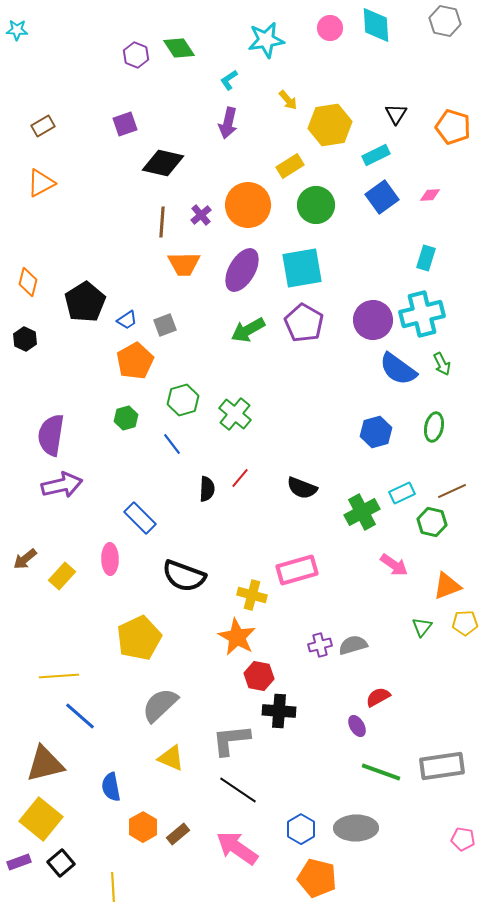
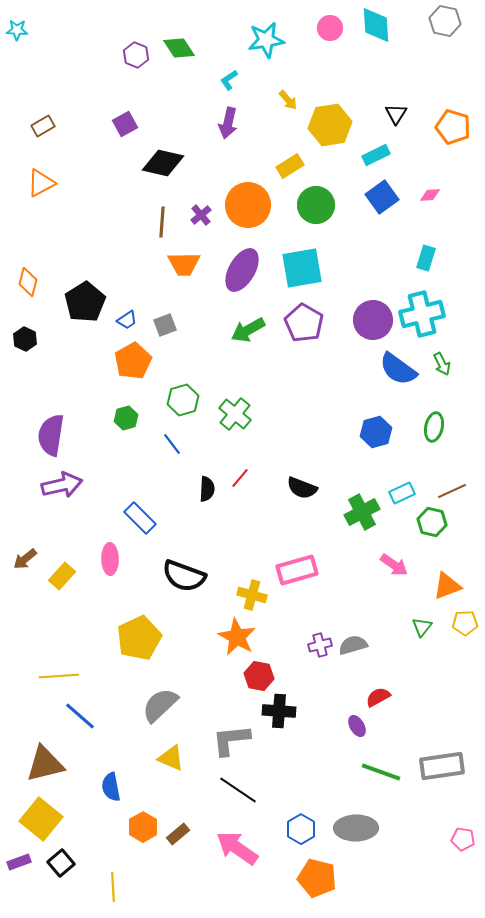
purple square at (125, 124): rotated 10 degrees counterclockwise
orange pentagon at (135, 361): moved 2 px left
